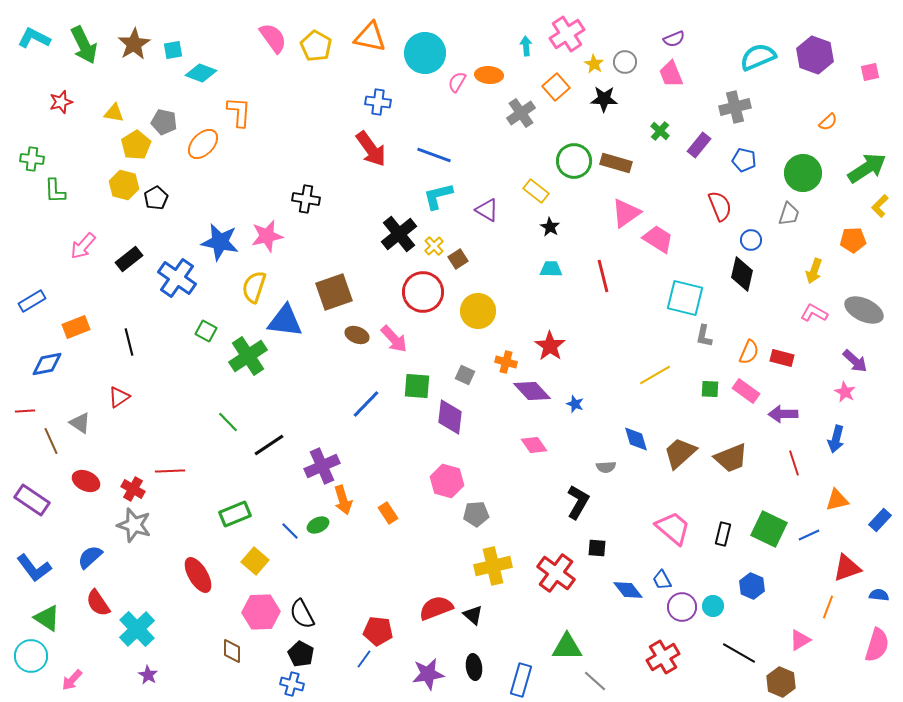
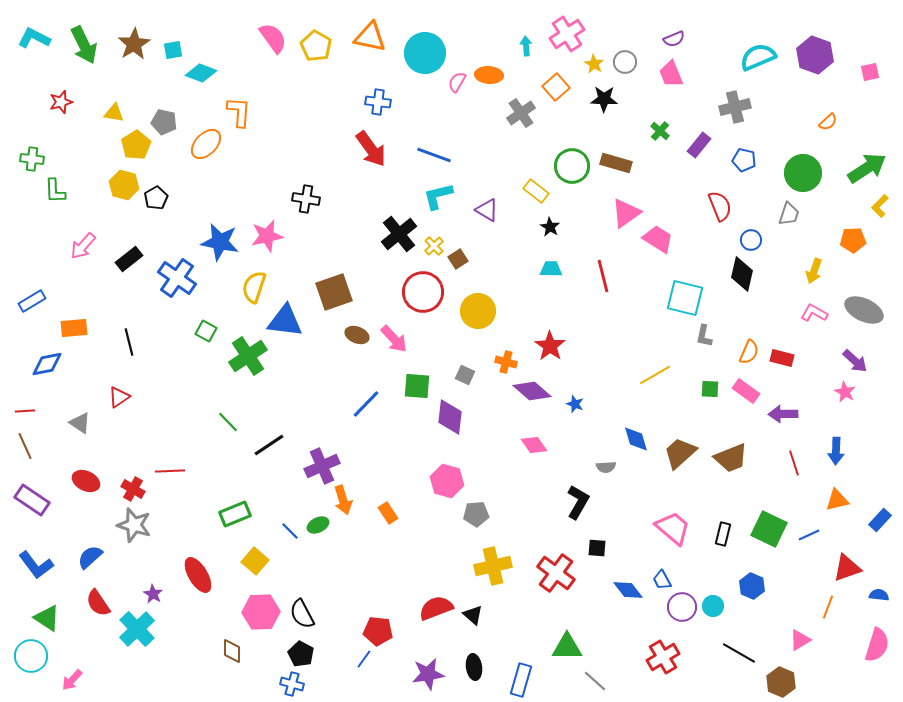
orange ellipse at (203, 144): moved 3 px right
green circle at (574, 161): moved 2 px left, 5 px down
orange rectangle at (76, 327): moved 2 px left, 1 px down; rotated 16 degrees clockwise
purple diamond at (532, 391): rotated 6 degrees counterclockwise
blue arrow at (836, 439): moved 12 px down; rotated 12 degrees counterclockwise
brown line at (51, 441): moved 26 px left, 5 px down
blue L-shape at (34, 568): moved 2 px right, 3 px up
purple star at (148, 675): moved 5 px right, 81 px up
